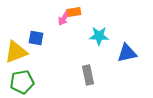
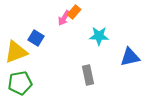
orange rectangle: rotated 40 degrees counterclockwise
blue square: rotated 21 degrees clockwise
blue triangle: moved 3 px right, 4 px down
green pentagon: moved 2 px left, 1 px down
